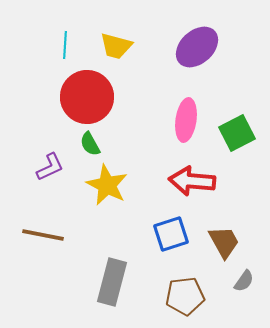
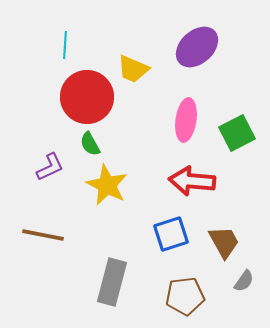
yellow trapezoid: moved 17 px right, 23 px down; rotated 8 degrees clockwise
